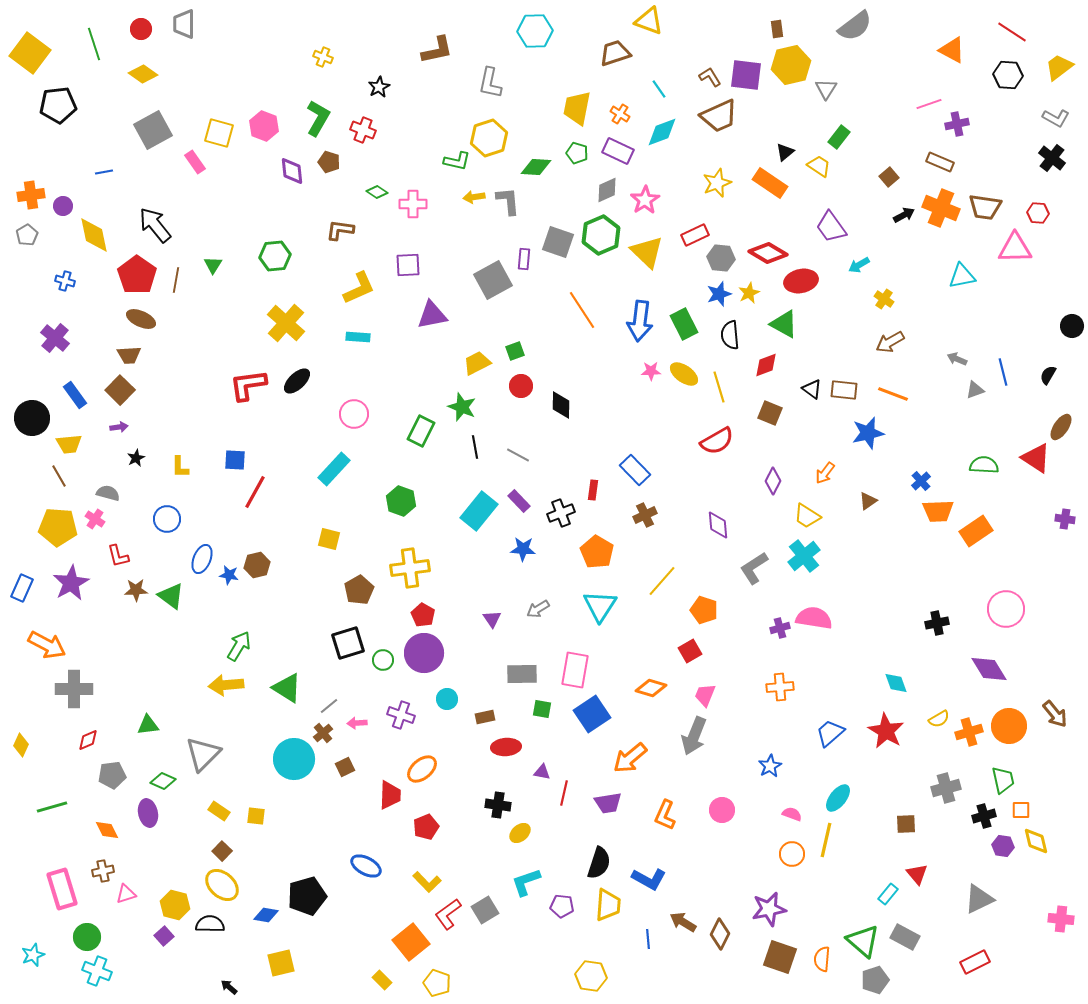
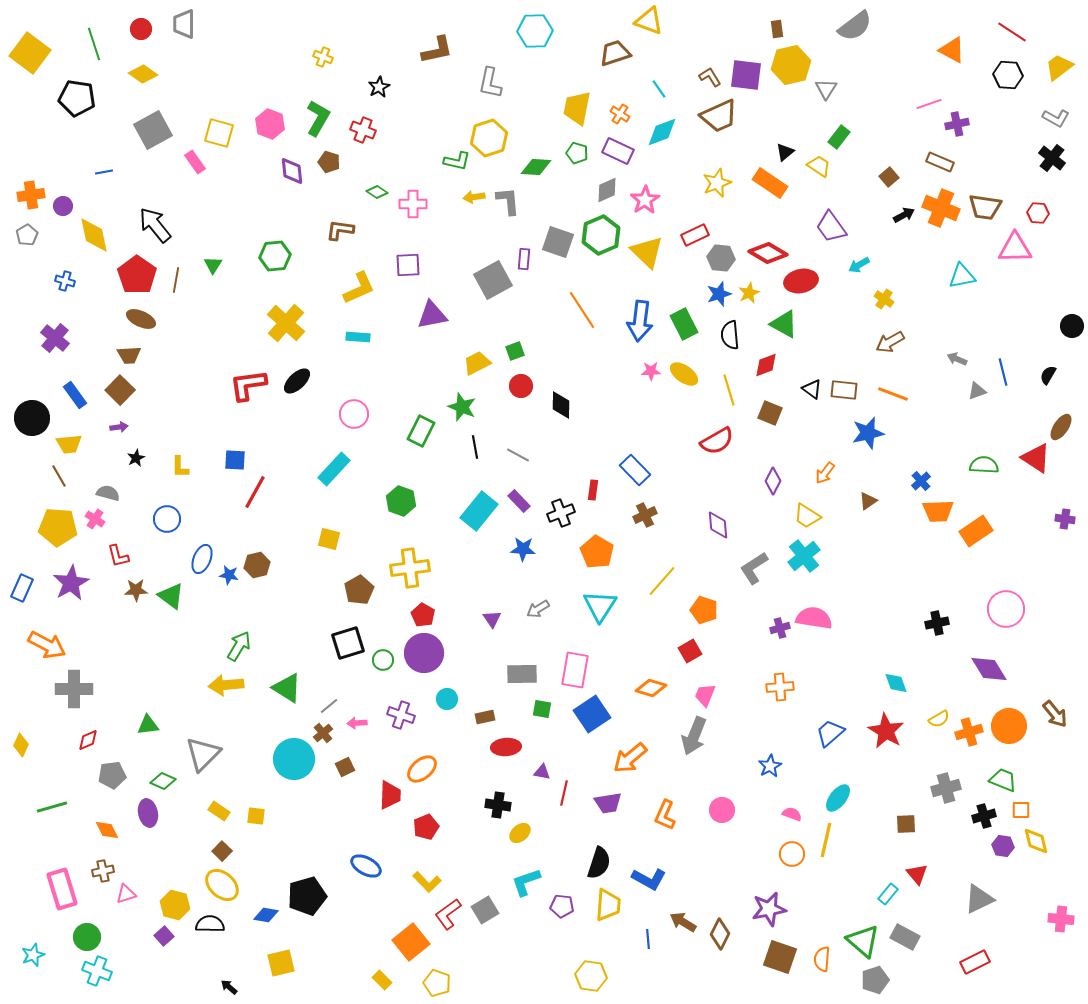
black pentagon at (58, 105): moved 19 px right, 7 px up; rotated 15 degrees clockwise
pink hexagon at (264, 126): moved 6 px right, 2 px up
yellow line at (719, 387): moved 10 px right, 3 px down
gray triangle at (975, 390): moved 2 px right, 1 px down
green trapezoid at (1003, 780): rotated 56 degrees counterclockwise
